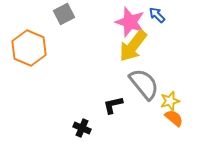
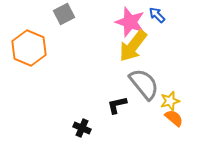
black L-shape: moved 4 px right
